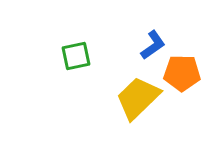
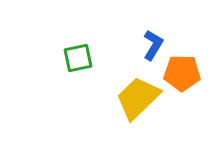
blue L-shape: rotated 24 degrees counterclockwise
green square: moved 2 px right, 2 px down
